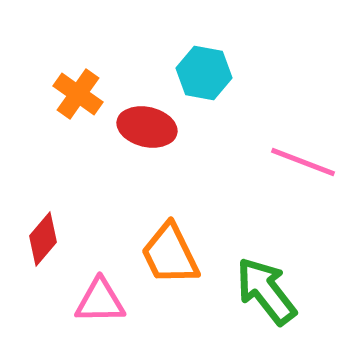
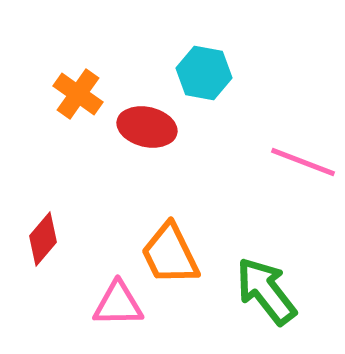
pink triangle: moved 18 px right, 3 px down
